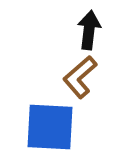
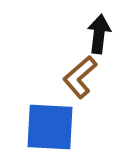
black arrow: moved 10 px right, 4 px down
